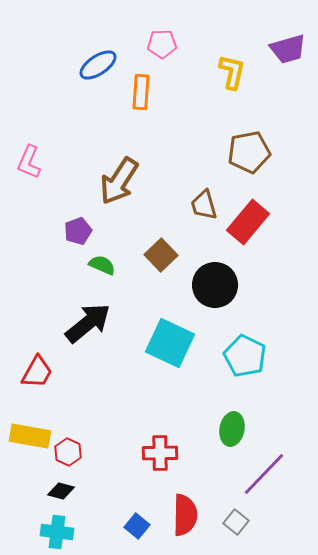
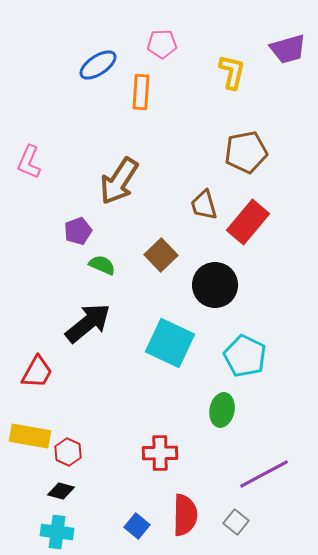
brown pentagon: moved 3 px left
green ellipse: moved 10 px left, 19 px up
purple line: rotated 18 degrees clockwise
